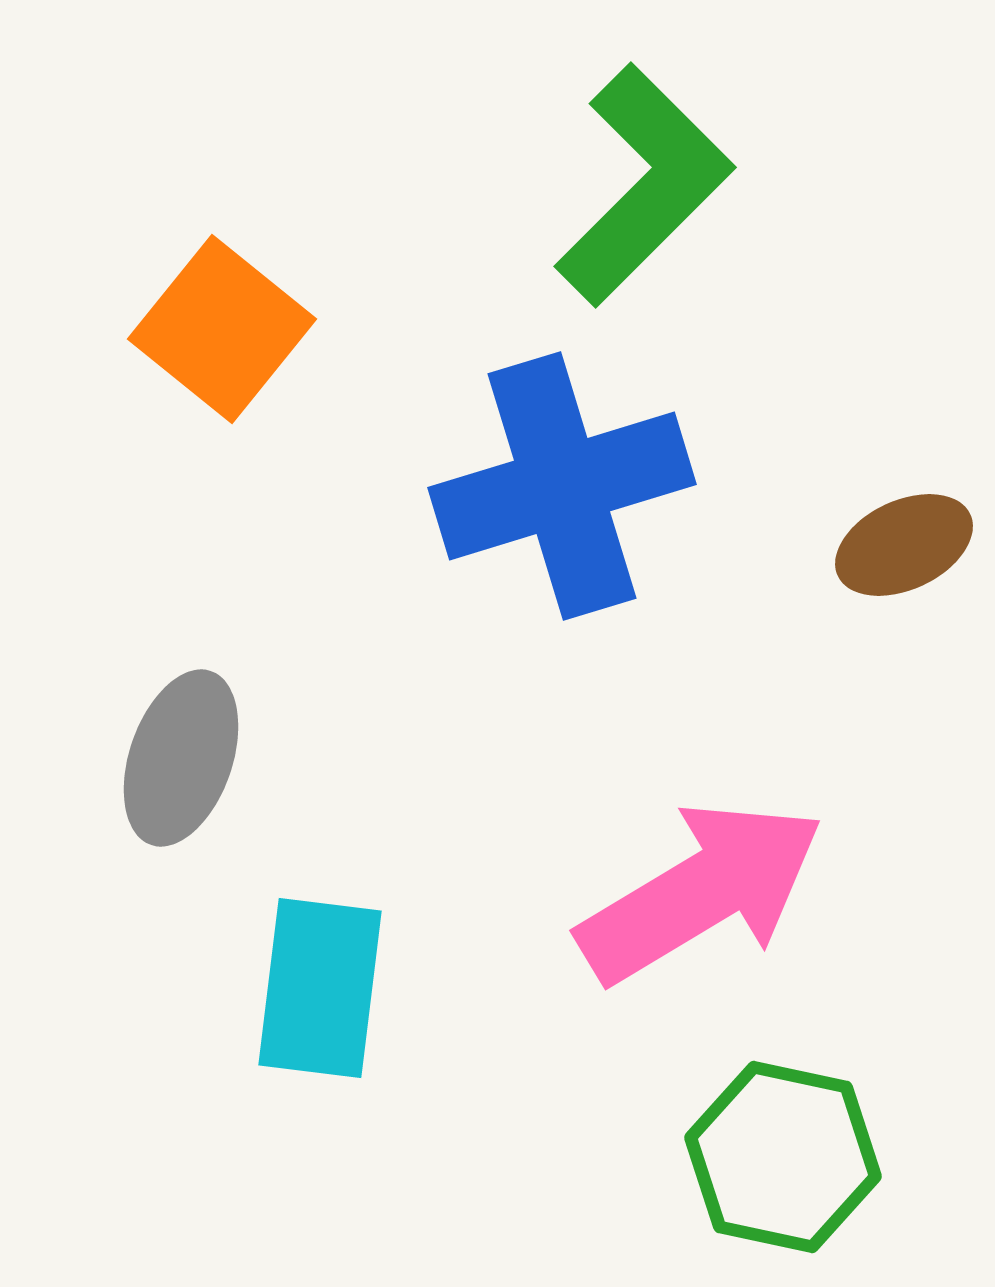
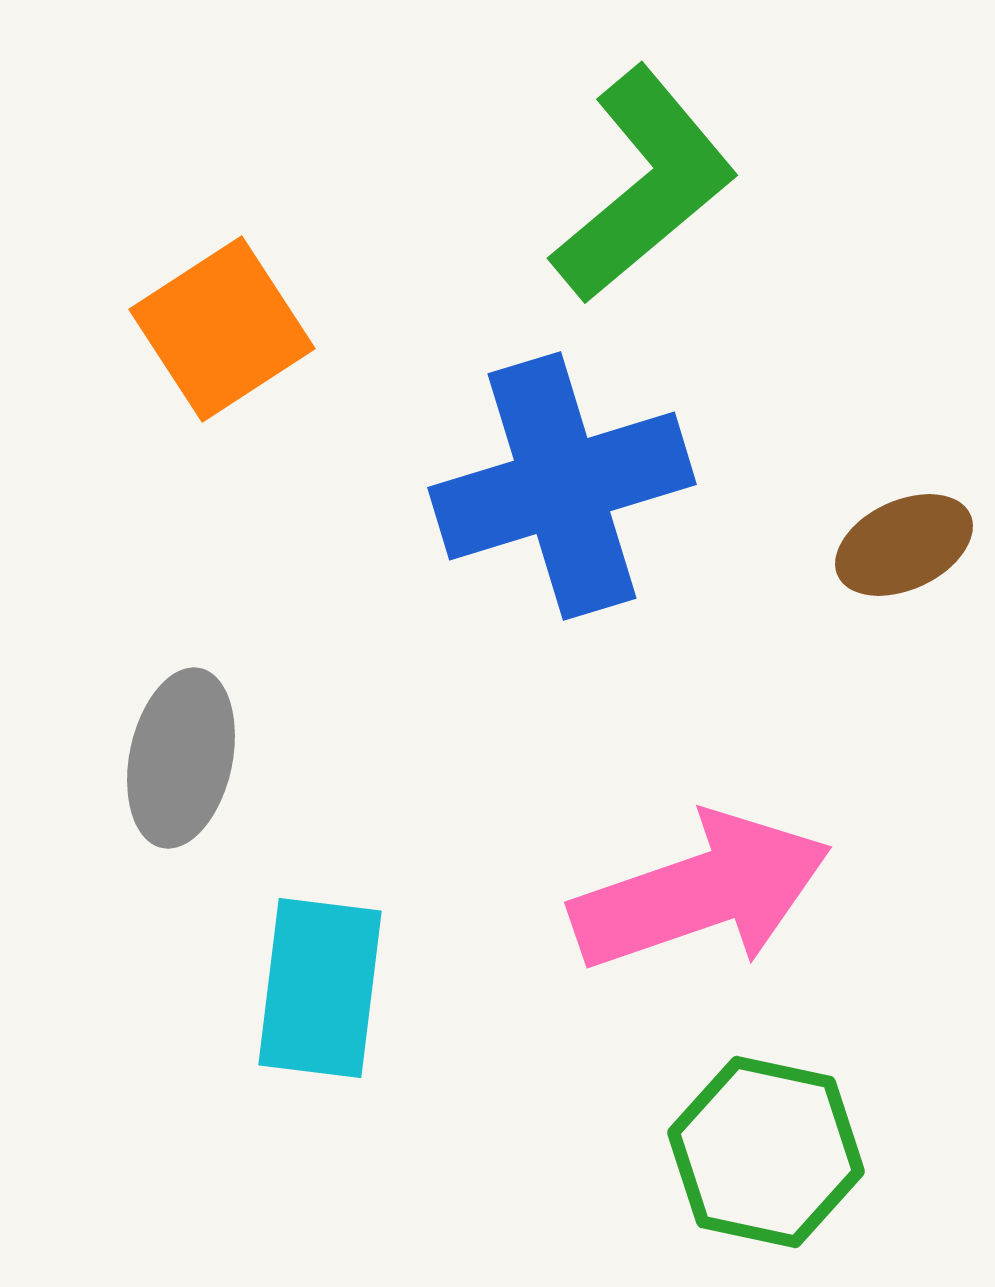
green L-shape: rotated 5 degrees clockwise
orange square: rotated 18 degrees clockwise
gray ellipse: rotated 7 degrees counterclockwise
pink arrow: rotated 12 degrees clockwise
green hexagon: moved 17 px left, 5 px up
